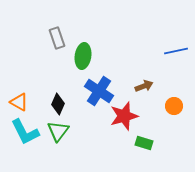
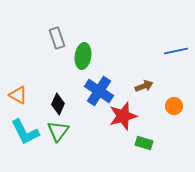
orange triangle: moved 1 px left, 7 px up
red star: moved 1 px left
